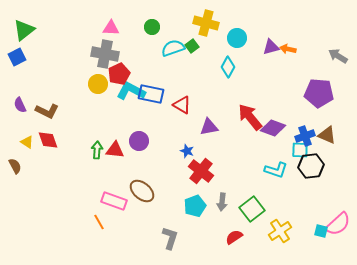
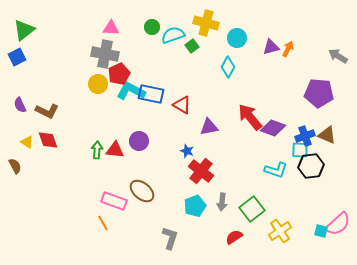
cyan semicircle at (173, 48): moved 13 px up
orange arrow at (288, 49): rotated 105 degrees clockwise
orange line at (99, 222): moved 4 px right, 1 px down
